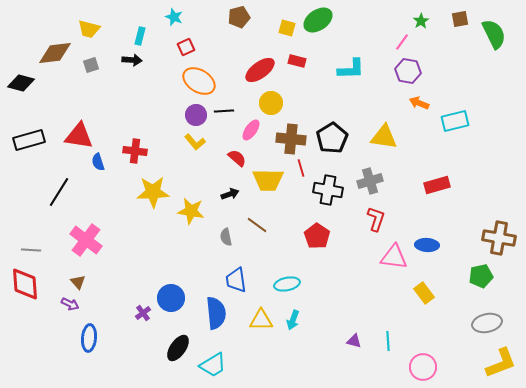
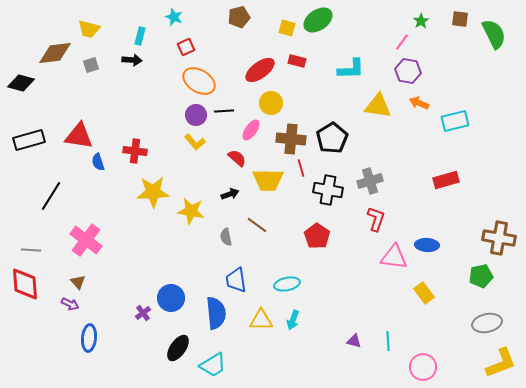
brown square at (460, 19): rotated 18 degrees clockwise
yellow triangle at (384, 137): moved 6 px left, 31 px up
red rectangle at (437, 185): moved 9 px right, 5 px up
black line at (59, 192): moved 8 px left, 4 px down
